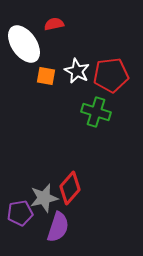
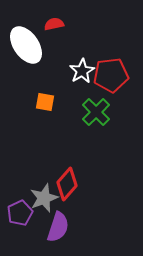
white ellipse: moved 2 px right, 1 px down
white star: moved 5 px right; rotated 15 degrees clockwise
orange square: moved 1 px left, 26 px down
green cross: rotated 28 degrees clockwise
red diamond: moved 3 px left, 4 px up
gray star: rotated 8 degrees counterclockwise
purple pentagon: rotated 15 degrees counterclockwise
